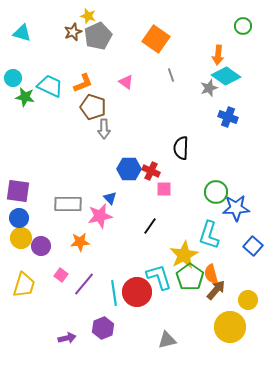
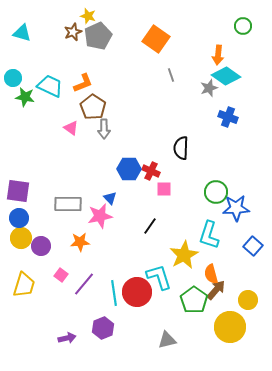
pink triangle at (126, 82): moved 55 px left, 46 px down
brown pentagon at (93, 107): rotated 15 degrees clockwise
green pentagon at (190, 277): moved 4 px right, 23 px down
